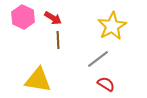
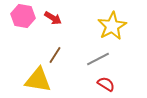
pink hexagon: moved 1 px up; rotated 15 degrees counterclockwise
brown line: moved 3 px left, 15 px down; rotated 36 degrees clockwise
gray line: rotated 10 degrees clockwise
